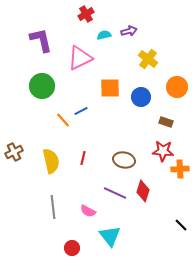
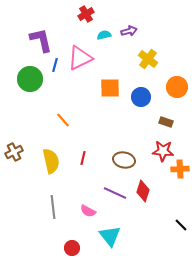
green circle: moved 12 px left, 7 px up
blue line: moved 26 px left, 46 px up; rotated 48 degrees counterclockwise
